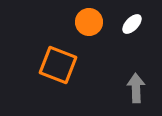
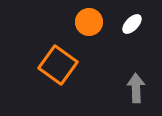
orange square: rotated 15 degrees clockwise
